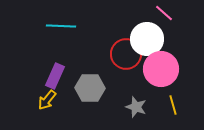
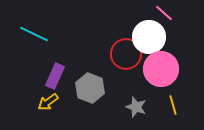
cyan line: moved 27 px left, 8 px down; rotated 24 degrees clockwise
white circle: moved 2 px right, 2 px up
gray hexagon: rotated 20 degrees clockwise
yellow arrow: moved 1 px right, 2 px down; rotated 15 degrees clockwise
